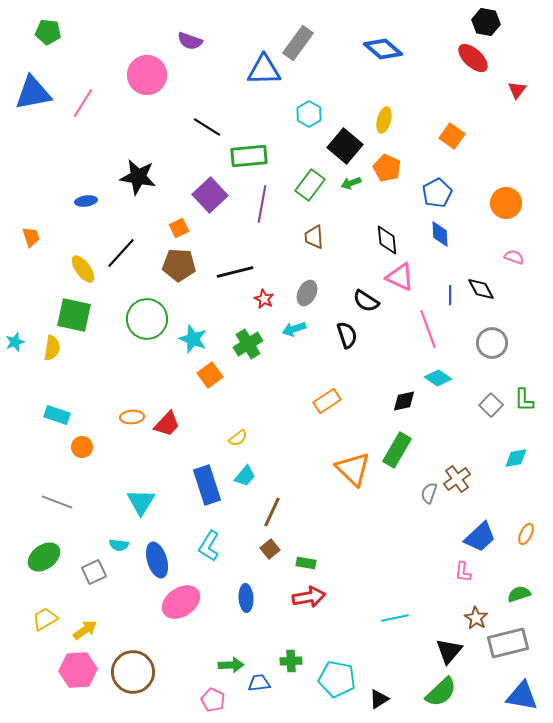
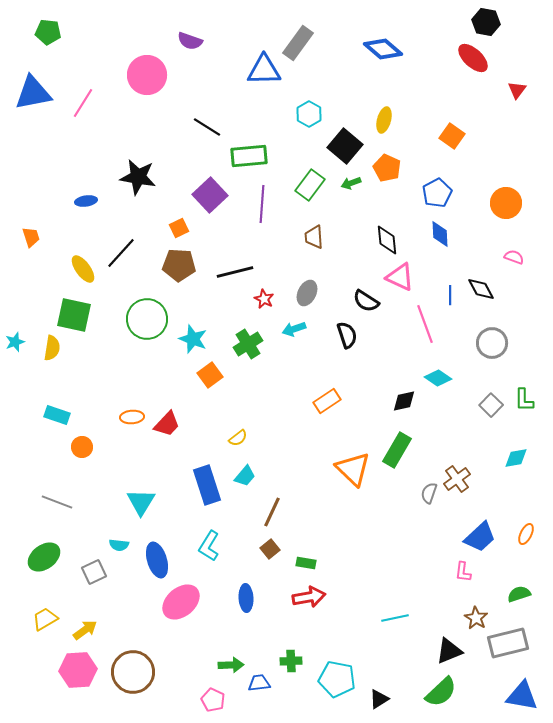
purple line at (262, 204): rotated 6 degrees counterclockwise
pink line at (428, 329): moved 3 px left, 5 px up
pink ellipse at (181, 602): rotated 6 degrees counterclockwise
black triangle at (449, 651): rotated 28 degrees clockwise
